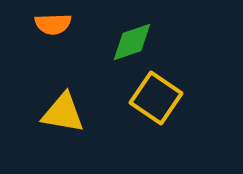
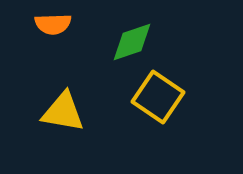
yellow square: moved 2 px right, 1 px up
yellow triangle: moved 1 px up
